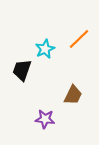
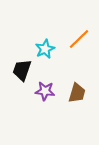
brown trapezoid: moved 4 px right, 2 px up; rotated 10 degrees counterclockwise
purple star: moved 28 px up
